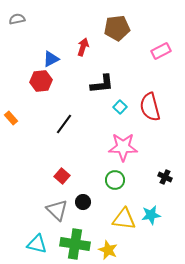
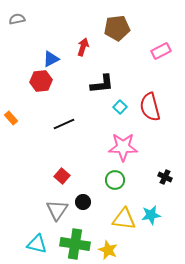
black line: rotated 30 degrees clockwise
gray triangle: rotated 20 degrees clockwise
